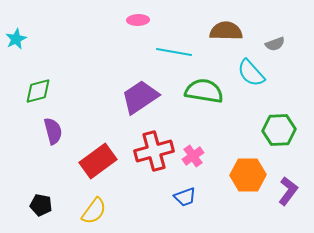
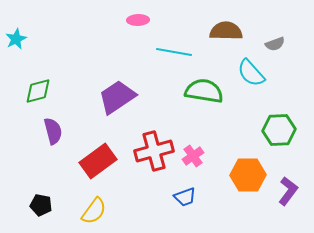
purple trapezoid: moved 23 px left
